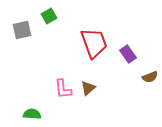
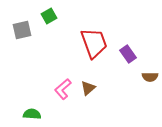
brown semicircle: rotated 21 degrees clockwise
pink L-shape: rotated 55 degrees clockwise
